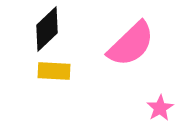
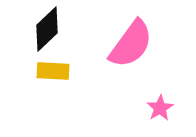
pink semicircle: rotated 10 degrees counterclockwise
yellow rectangle: moved 1 px left
